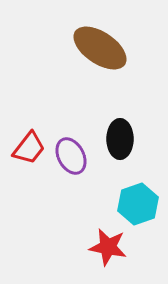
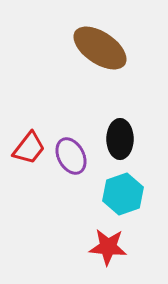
cyan hexagon: moved 15 px left, 10 px up
red star: rotated 6 degrees counterclockwise
